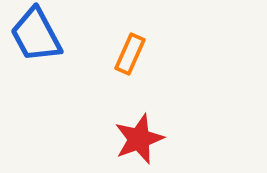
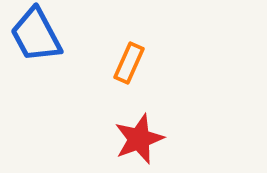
orange rectangle: moved 1 px left, 9 px down
